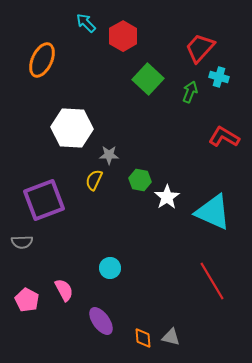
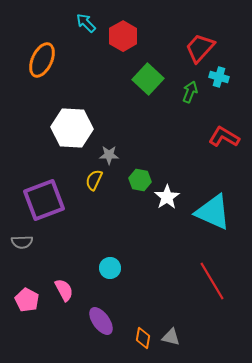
orange diamond: rotated 15 degrees clockwise
